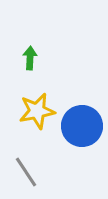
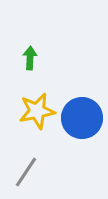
blue circle: moved 8 px up
gray line: rotated 68 degrees clockwise
